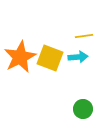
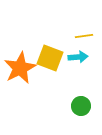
orange star: moved 11 px down
green circle: moved 2 px left, 3 px up
